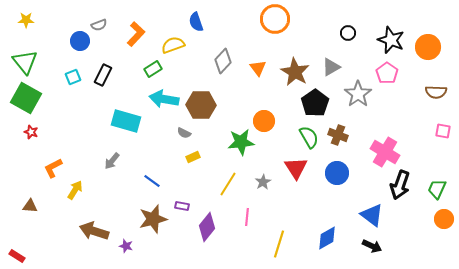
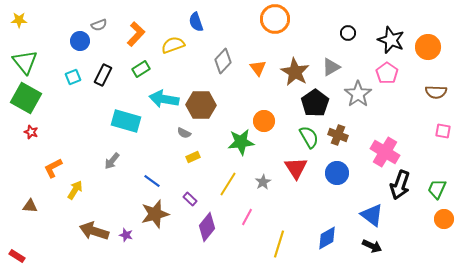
yellow star at (26, 20): moved 7 px left
green rectangle at (153, 69): moved 12 px left
purple rectangle at (182, 206): moved 8 px right, 7 px up; rotated 32 degrees clockwise
pink line at (247, 217): rotated 24 degrees clockwise
brown star at (153, 219): moved 2 px right, 5 px up
purple star at (126, 246): moved 11 px up
